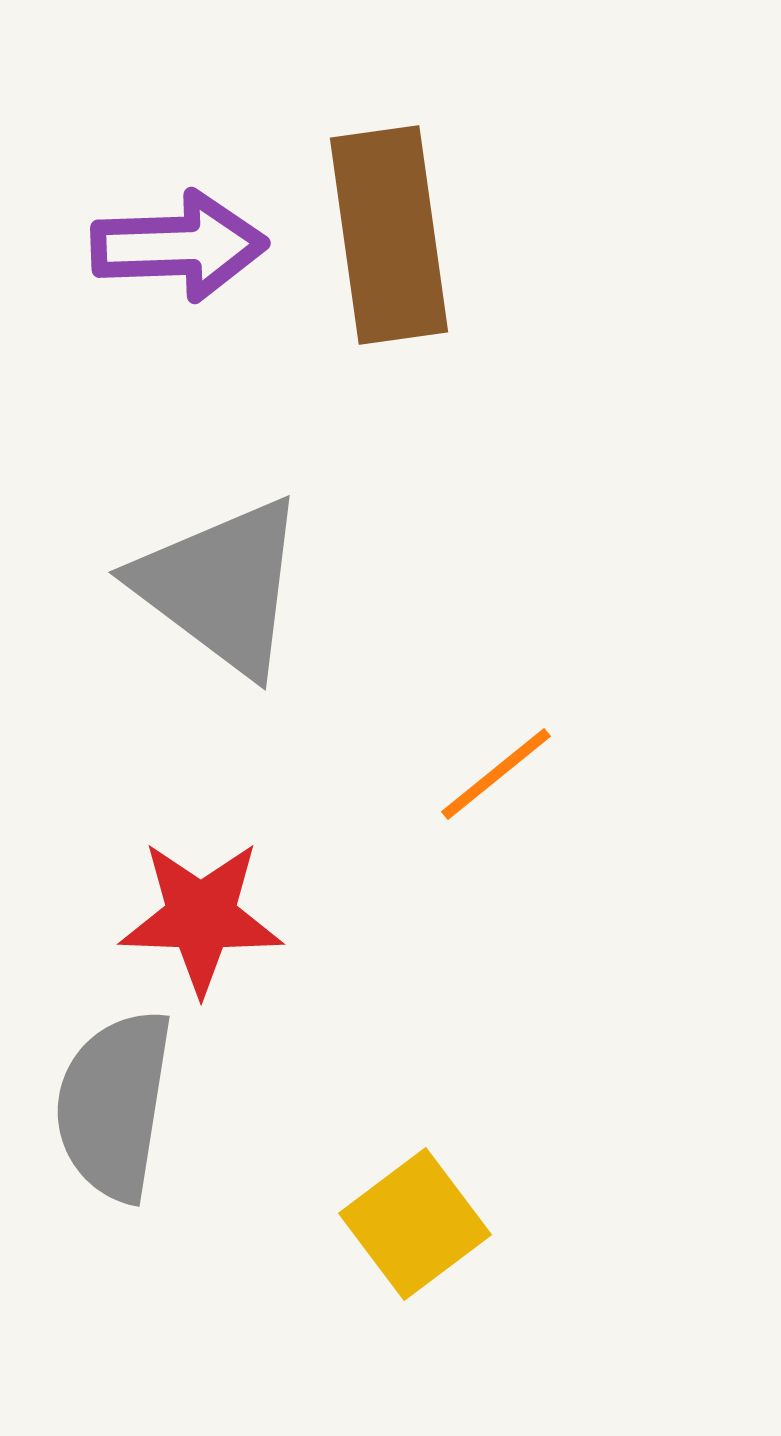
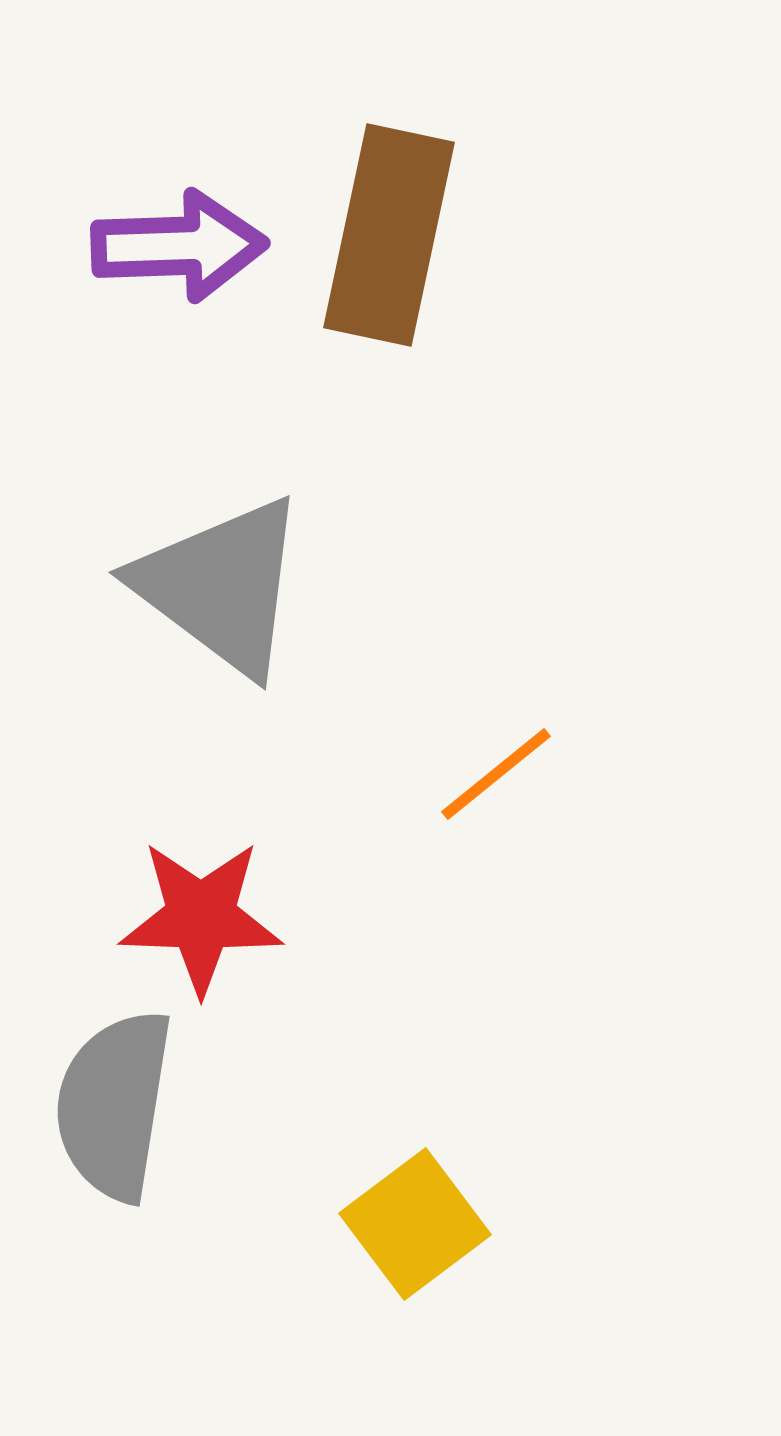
brown rectangle: rotated 20 degrees clockwise
